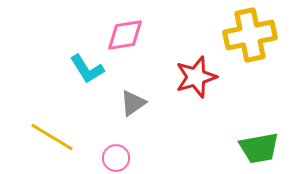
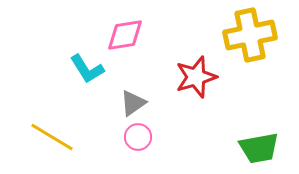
pink circle: moved 22 px right, 21 px up
